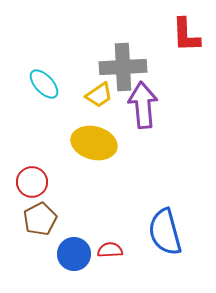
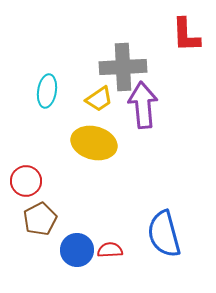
cyan ellipse: moved 3 px right, 7 px down; rotated 52 degrees clockwise
yellow trapezoid: moved 4 px down
red circle: moved 6 px left, 1 px up
blue semicircle: moved 1 px left, 2 px down
blue circle: moved 3 px right, 4 px up
